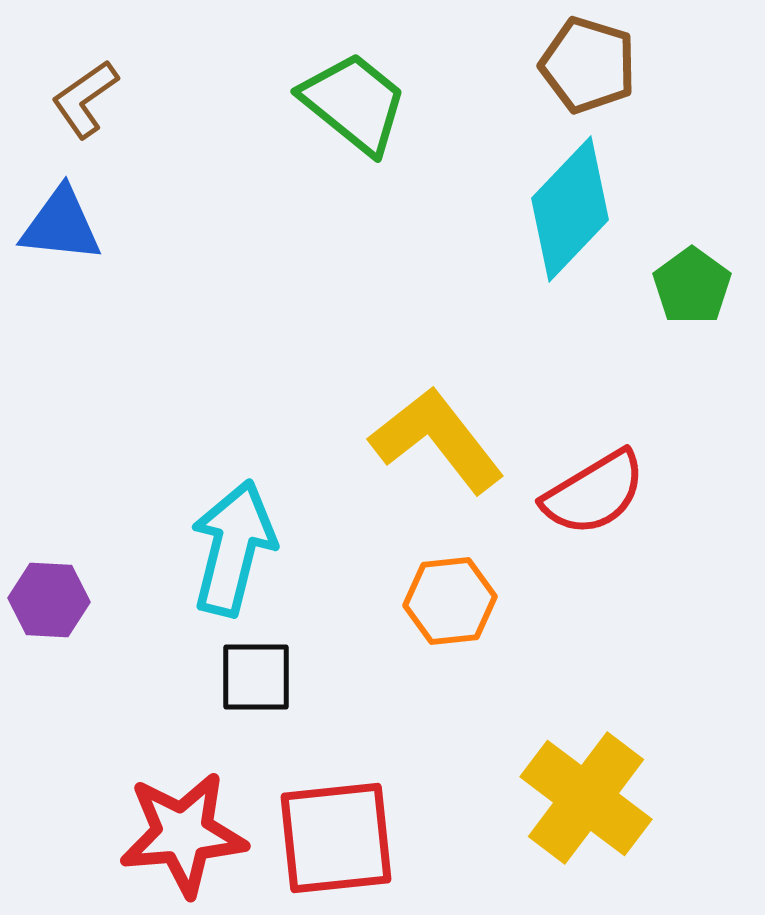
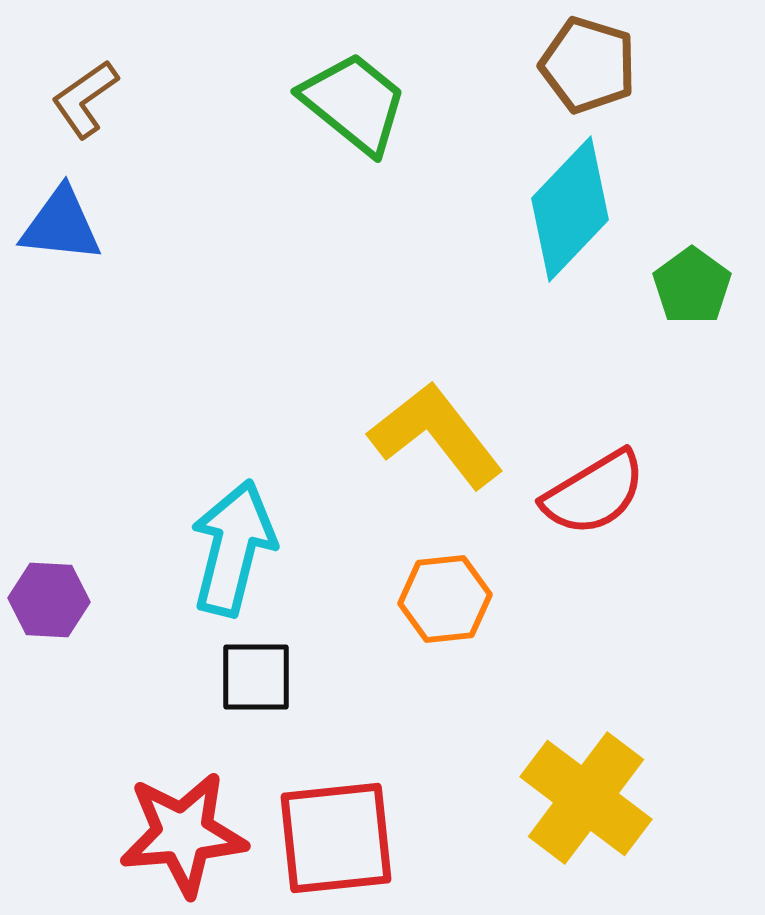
yellow L-shape: moved 1 px left, 5 px up
orange hexagon: moved 5 px left, 2 px up
